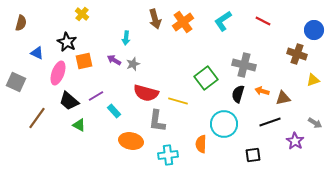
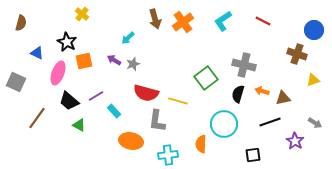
cyan arrow: moved 2 px right; rotated 40 degrees clockwise
